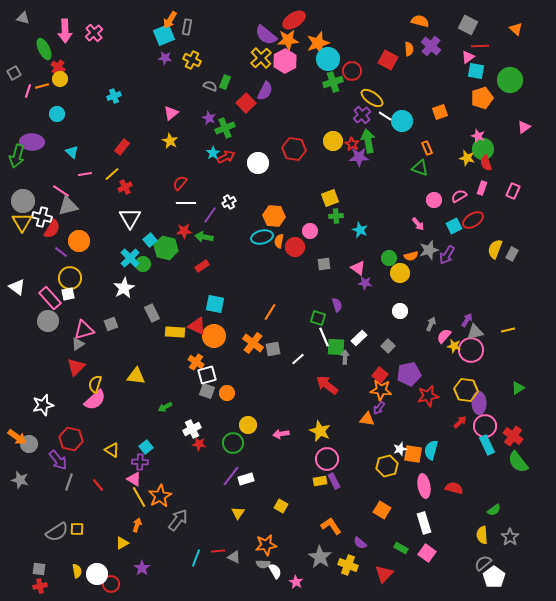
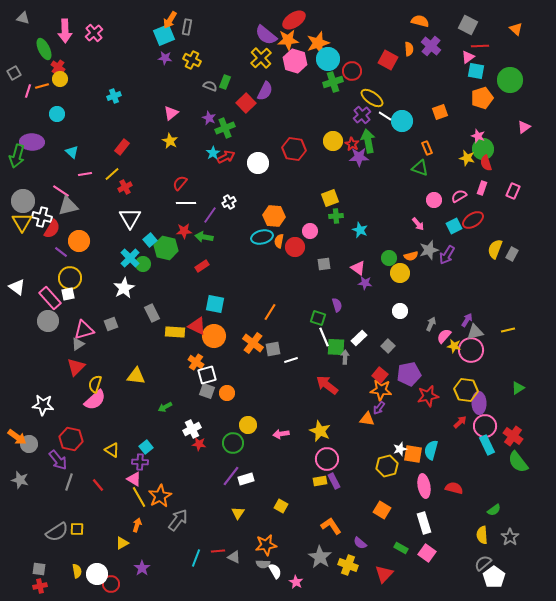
pink hexagon at (285, 61): moved 10 px right; rotated 15 degrees counterclockwise
white line at (298, 359): moved 7 px left, 1 px down; rotated 24 degrees clockwise
white star at (43, 405): rotated 20 degrees clockwise
